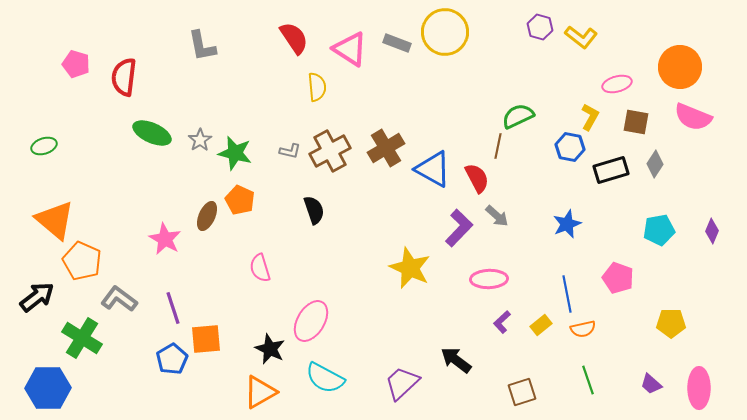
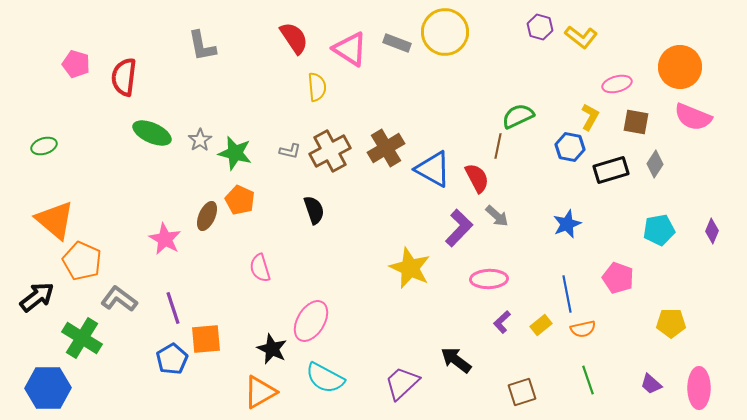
black star at (270, 349): moved 2 px right
